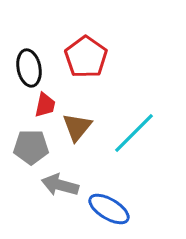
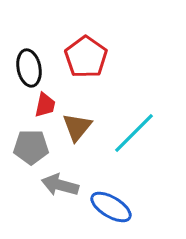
blue ellipse: moved 2 px right, 2 px up
